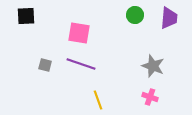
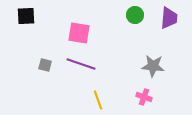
gray star: rotated 15 degrees counterclockwise
pink cross: moved 6 px left
